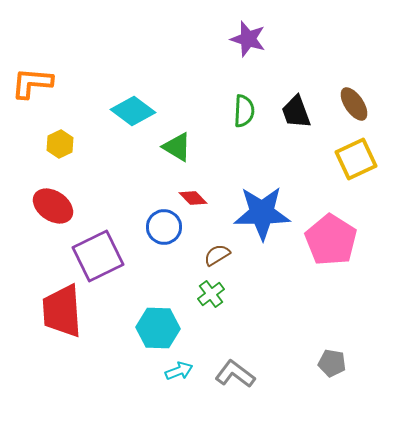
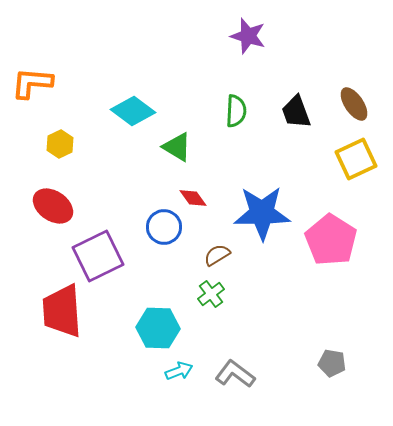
purple star: moved 3 px up
green semicircle: moved 8 px left
red diamond: rotated 8 degrees clockwise
